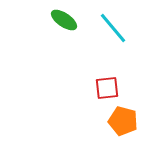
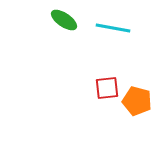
cyan line: rotated 40 degrees counterclockwise
orange pentagon: moved 14 px right, 20 px up
